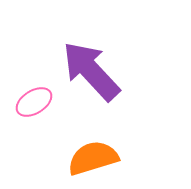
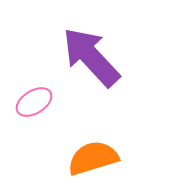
purple arrow: moved 14 px up
